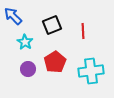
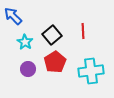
black square: moved 10 px down; rotated 18 degrees counterclockwise
